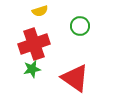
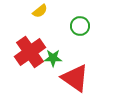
yellow semicircle: rotated 21 degrees counterclockwise
red cross: moved 4 px left, 8 px down; rotated 16 degrees counterclockwise
green star: moved 21 px right, 11 px up; rotated 12 degrees clockwise
